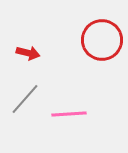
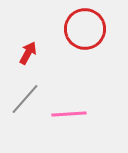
red circle: moved 17 px left, 11 px up
red arrow: rotated 75 degrees counterclockwise
